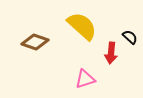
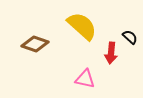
brown diamond: moved 2 px down
pink triangle: rotated 30 degrees clockwise
